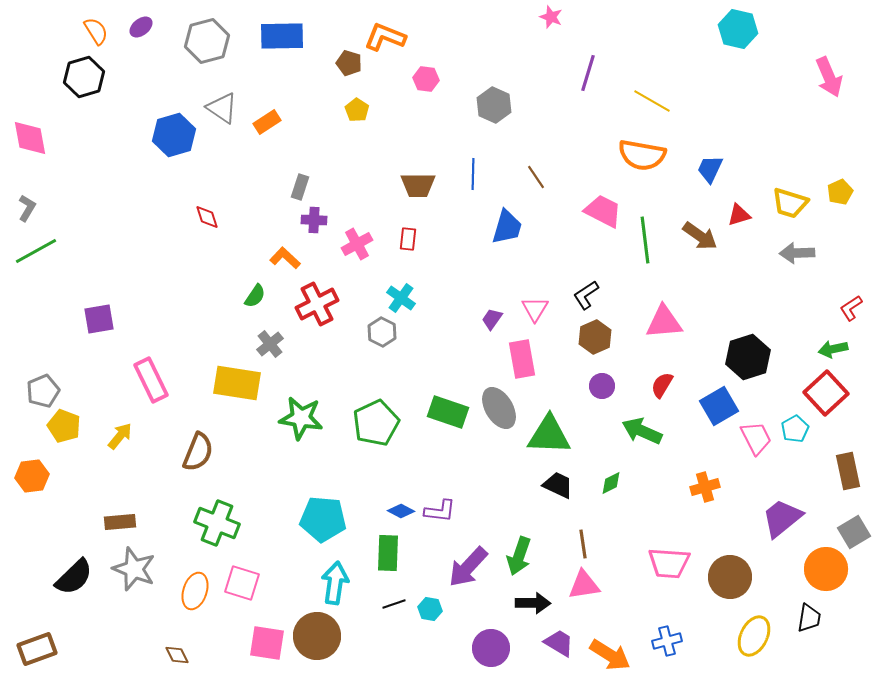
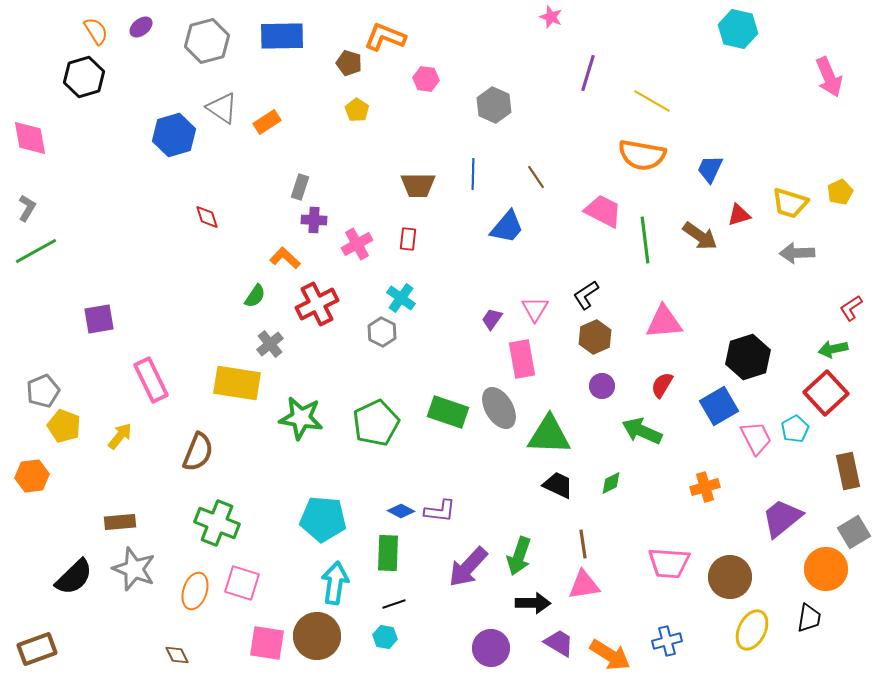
blue trapezoid at (507, 227): rotated 24 degrees clockwise
cyan hexagon at (430, 609): moved 45 px left, 28 px down
yellow ellipse at (754, 636): moved 2 px left, 6 px up
